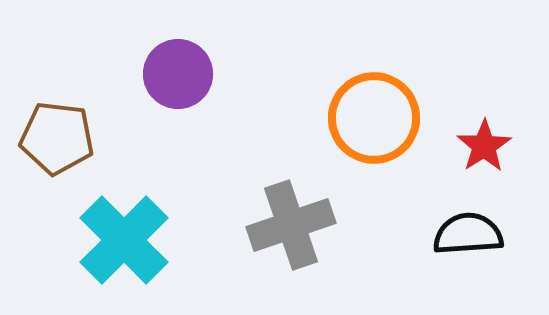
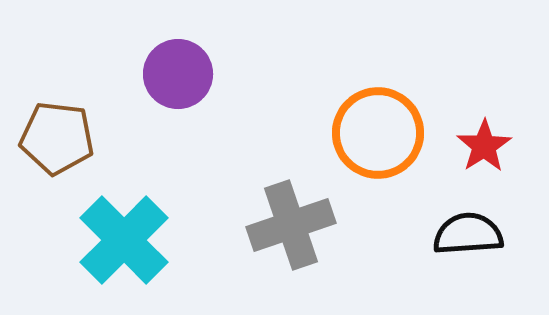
orange circle: moved 4 px right, 15 px down
